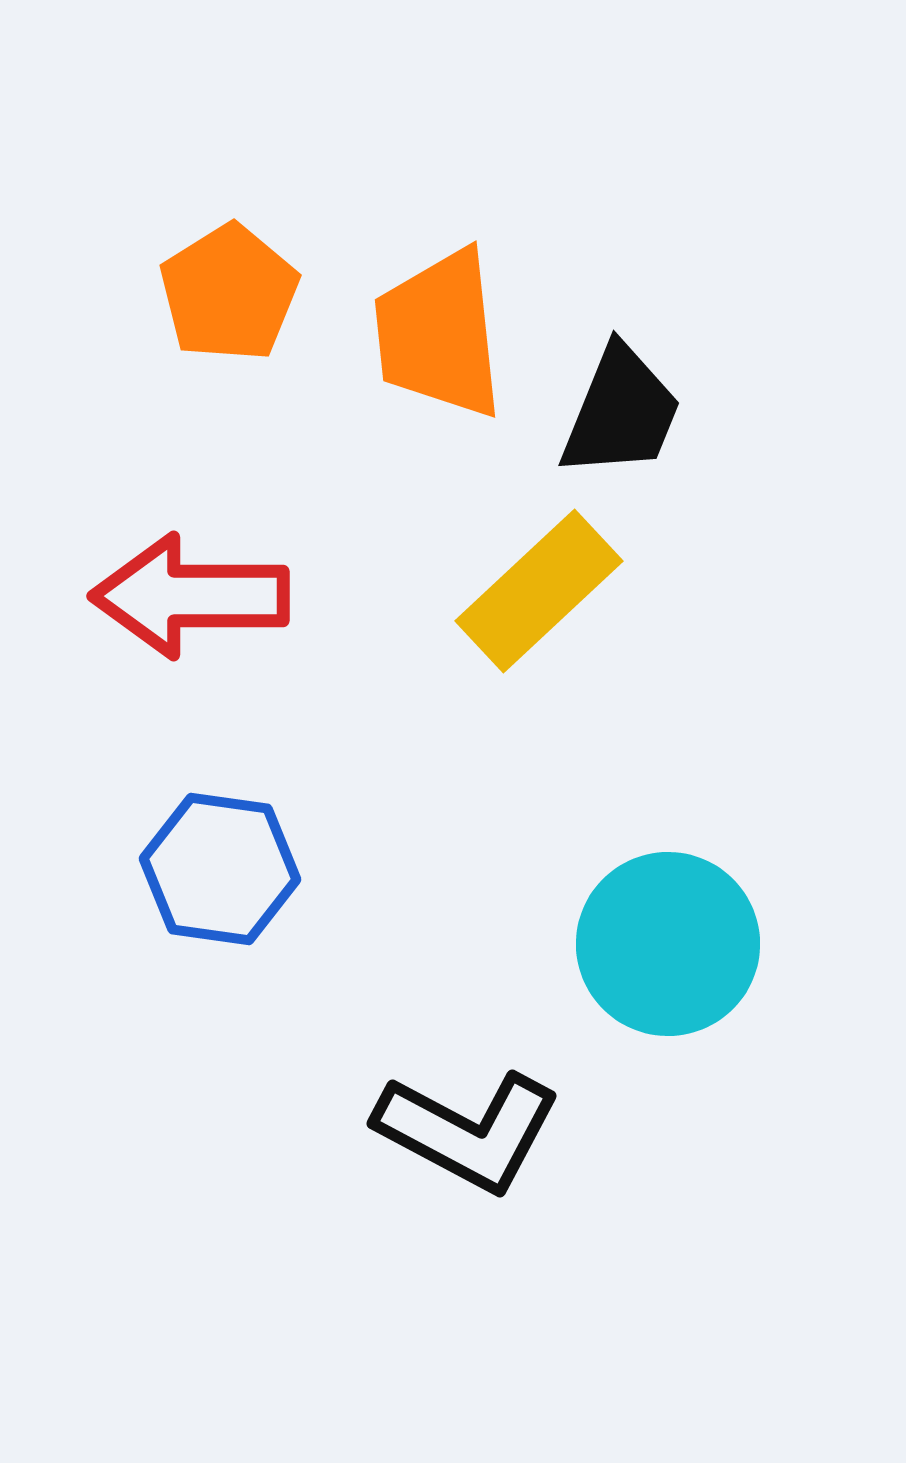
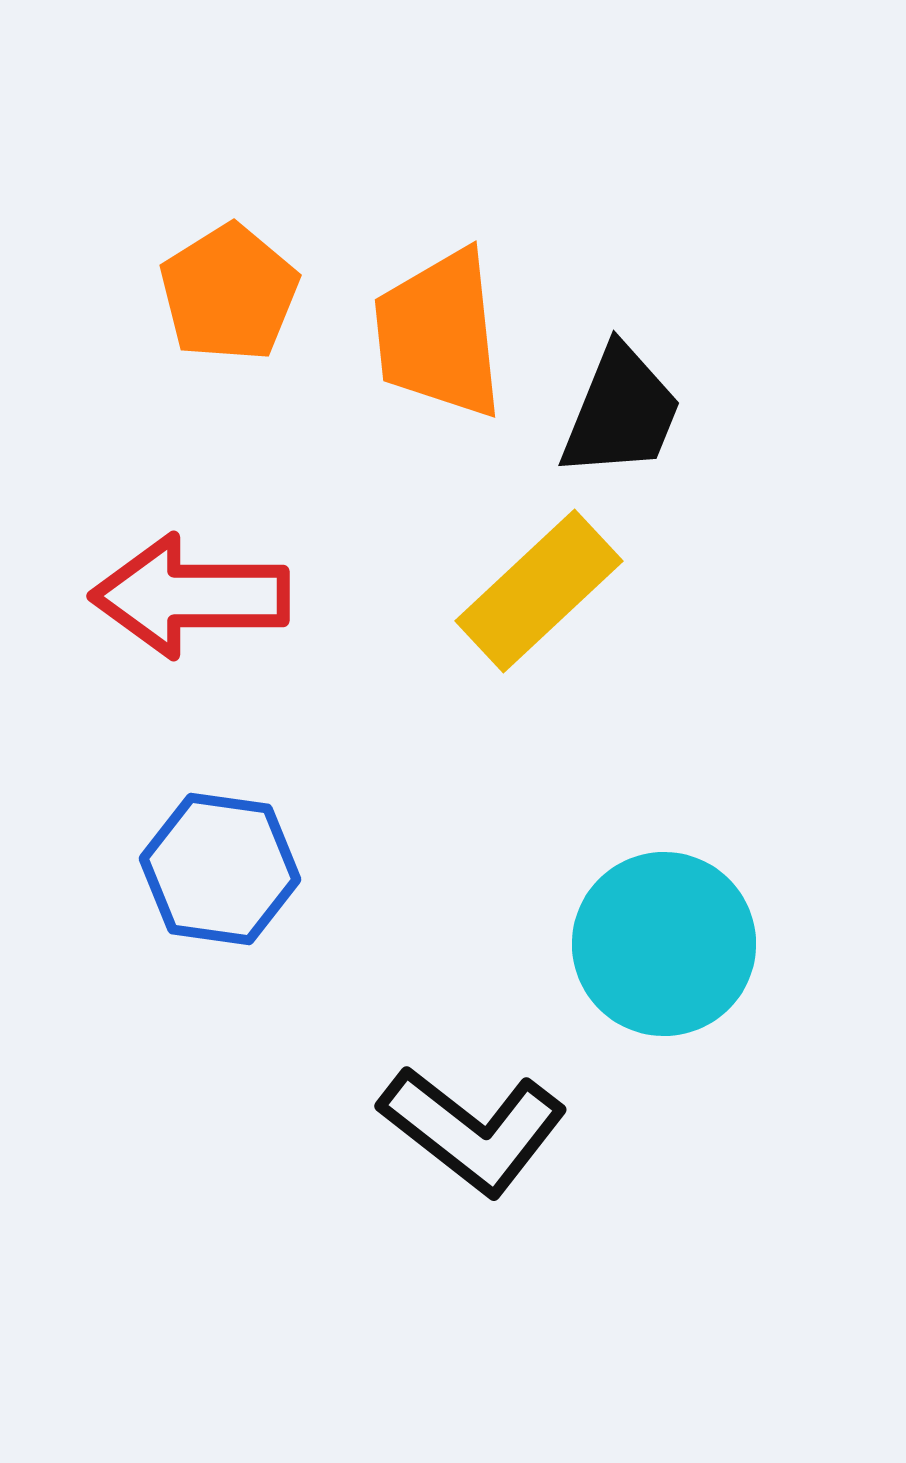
cyan circle: moved 4 px left
black L-shape: moved 5 px right, 1 px up; rotated 10 degrees clockwise
